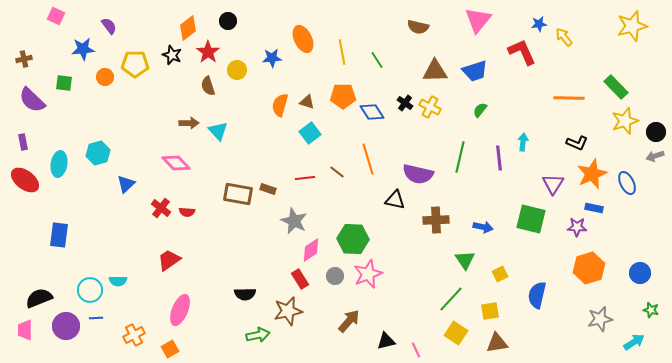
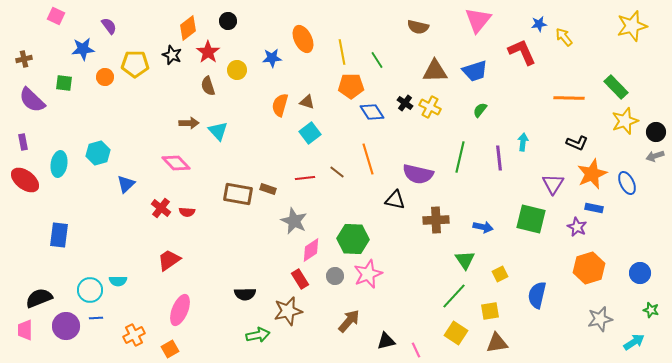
orange pentagon at (343, 96): moved 8 px right, 10 px up
purple star at (577, 227): rotated 24 degrees clockwise
green line at (451, 299): moved 3 px right, 3 px up
